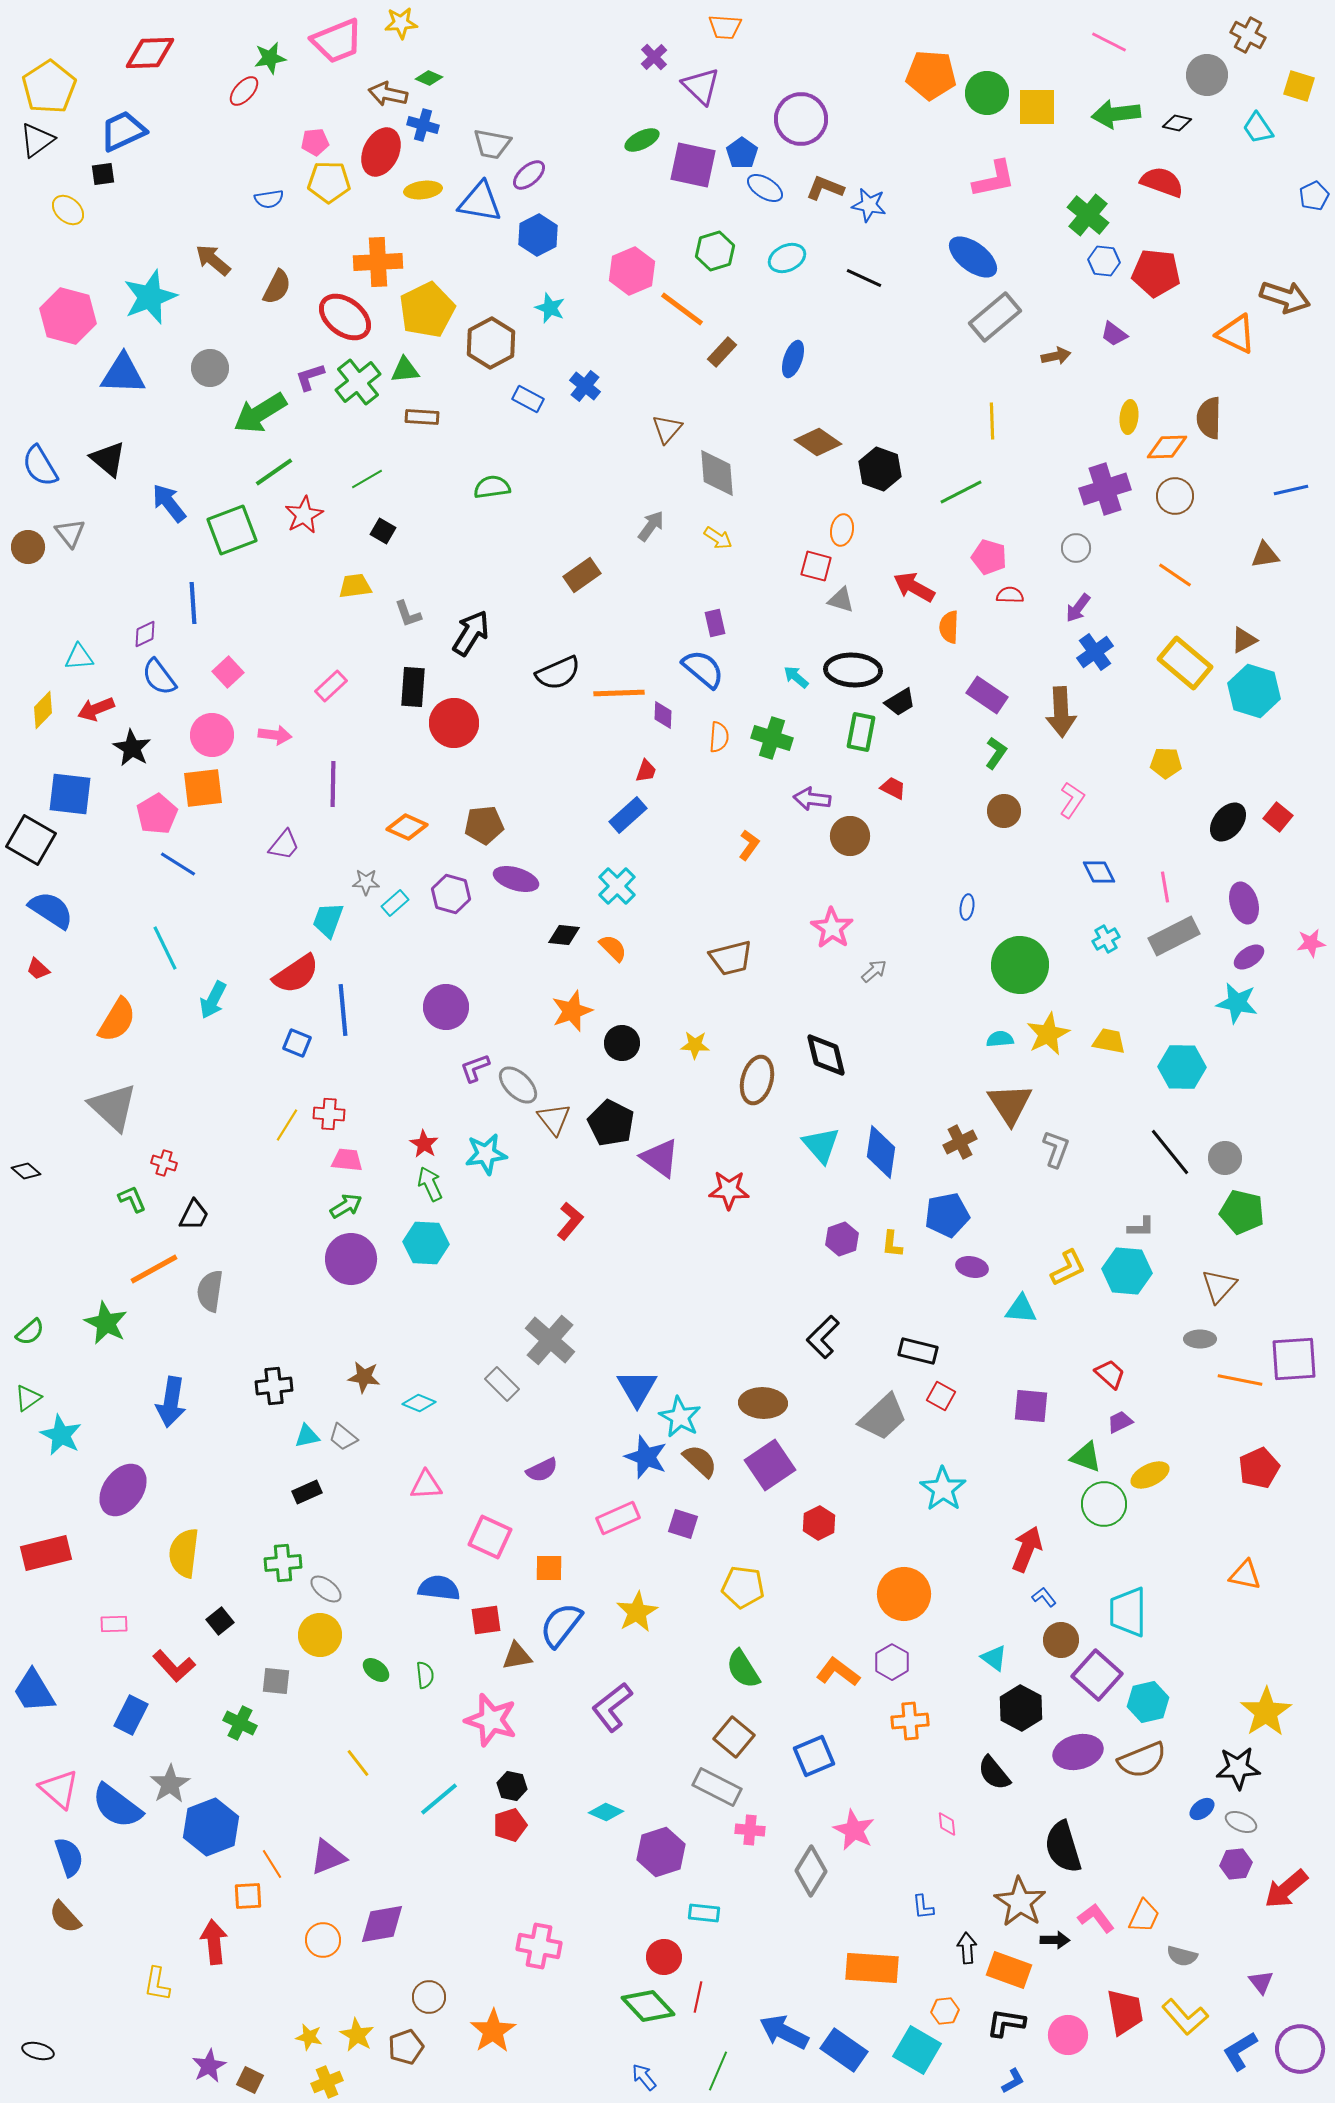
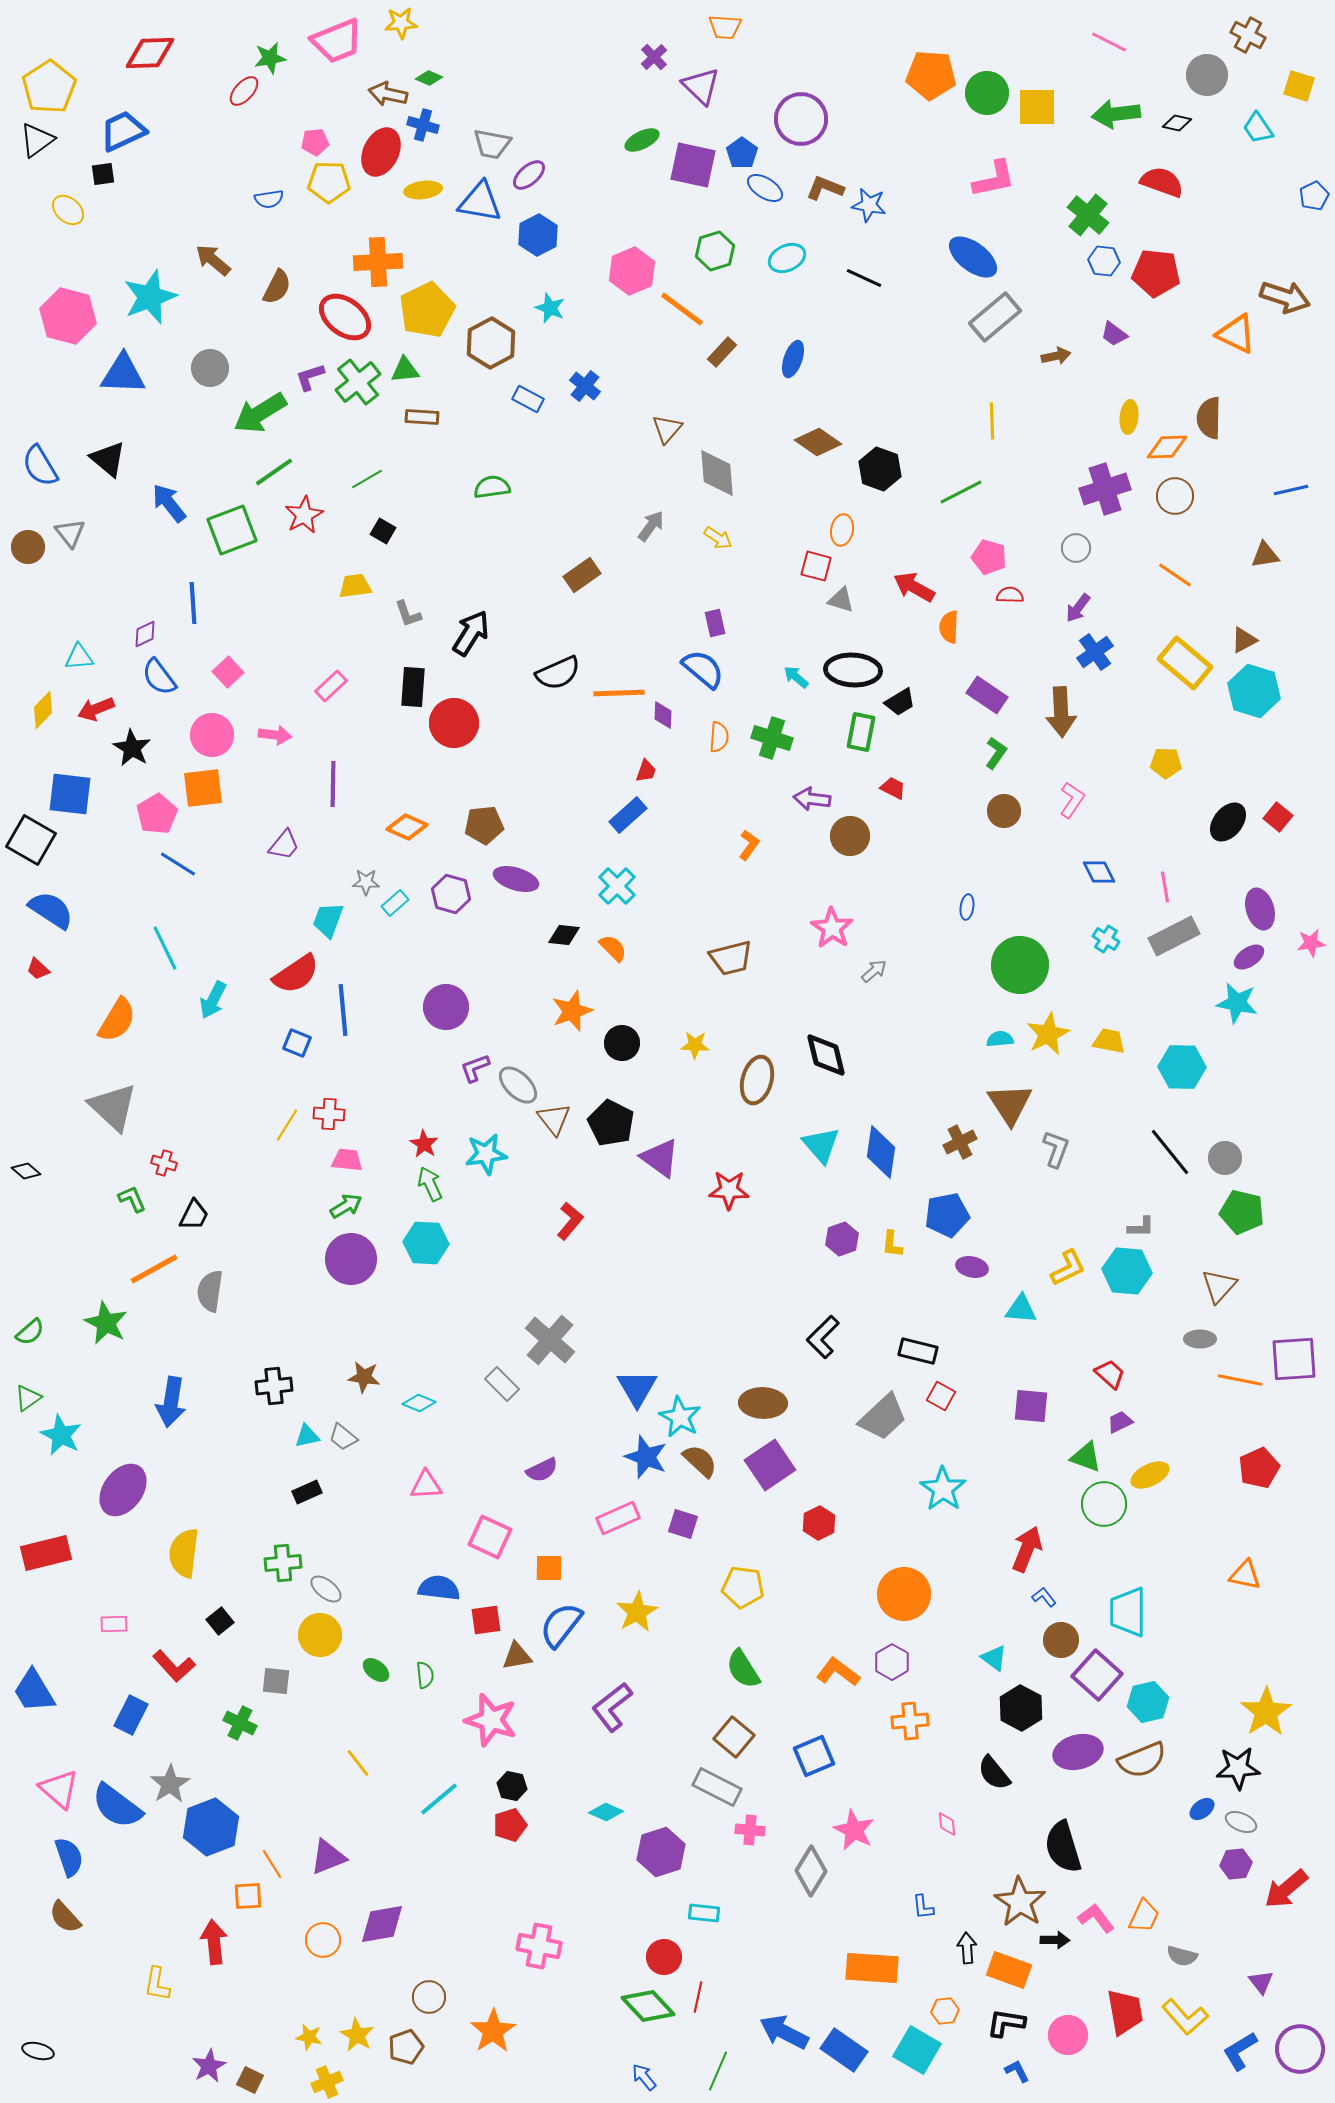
purple ellipse at (1244, 903): moved 16 px right, 6 px down
cyan cross at (1106, 939): rotated 28 degrees counterclockwise
blue L-shape at (1013, 2081): moved 4 px right, 10 px up; rotated 88 degrees counterclockwise
